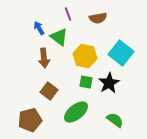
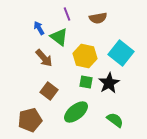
purple line: moved 1 px left
brown arrow: rotated 36 degrees counterclockwise
